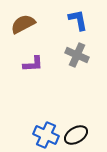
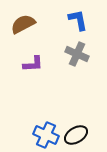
gray cross: moved 1 px up
